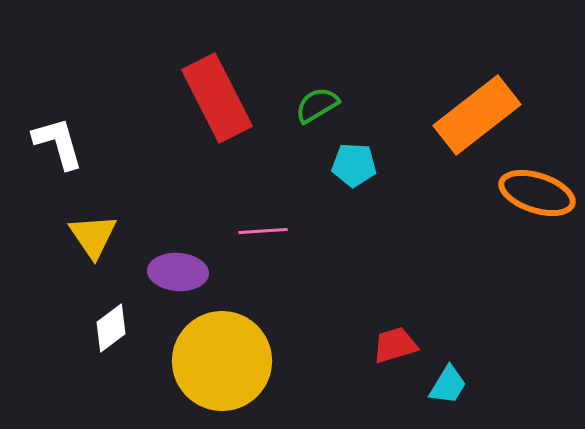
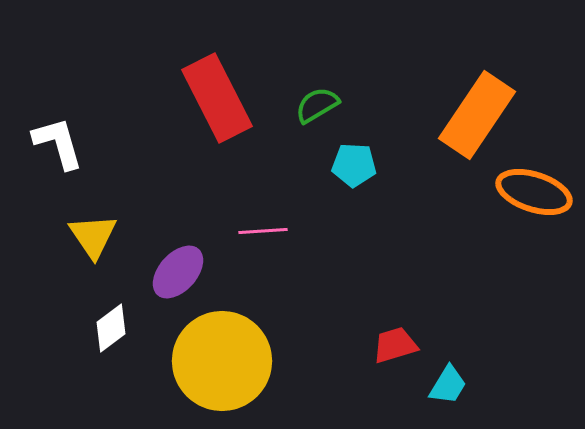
orange rectangle: rotated 18 degrees counterclockwise
orange ellipse: moved 3 px left, 1 px up
purple ellipse: rotated 52 degrees counterclockwise
